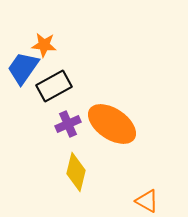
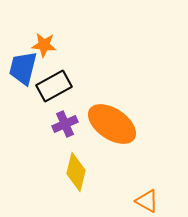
blue trapezoid: rotated 21 degrees counterclockwise
purple cross: moved 3 px left
